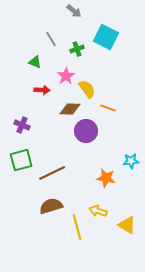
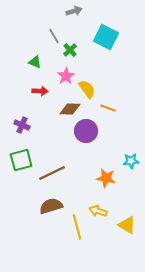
gray arrow: rotated 56 degrees counterclockwise
gray line: moved 3 px right, 3 px up
green cross: moved 7 px left, 1 px down; rotated 24 degrees counterclockwise
red arrow: moved 2 px left, 1 px down
